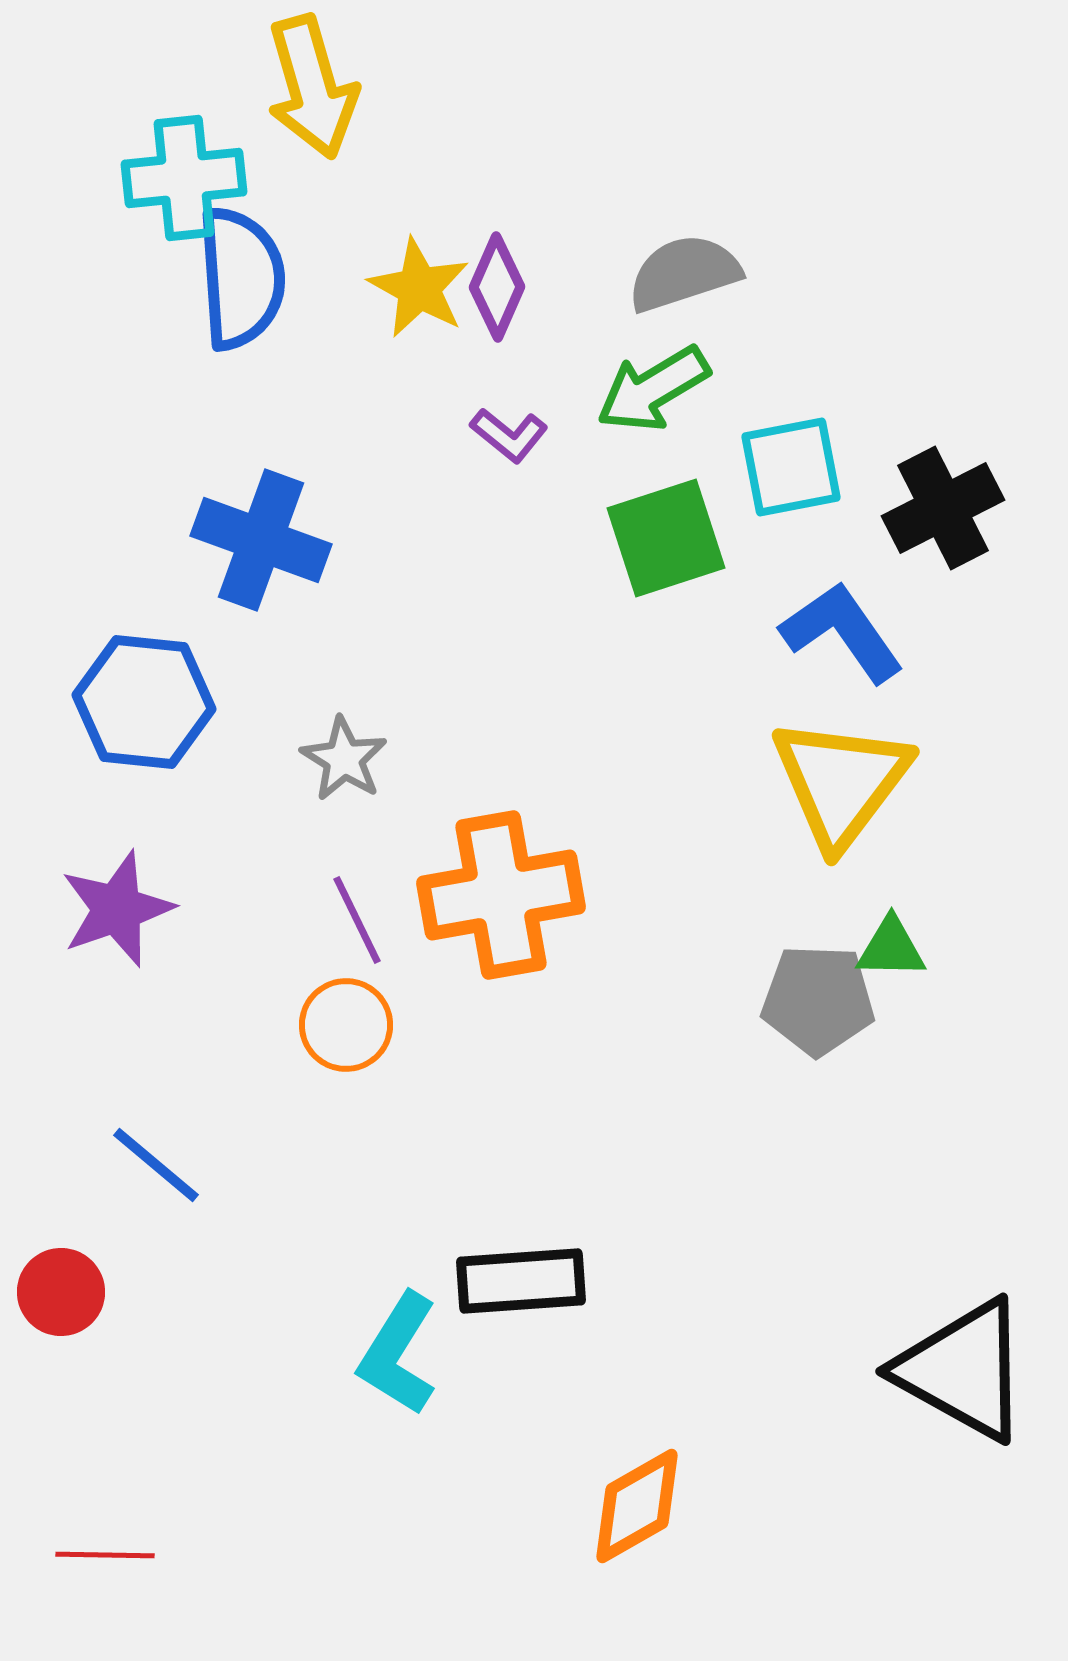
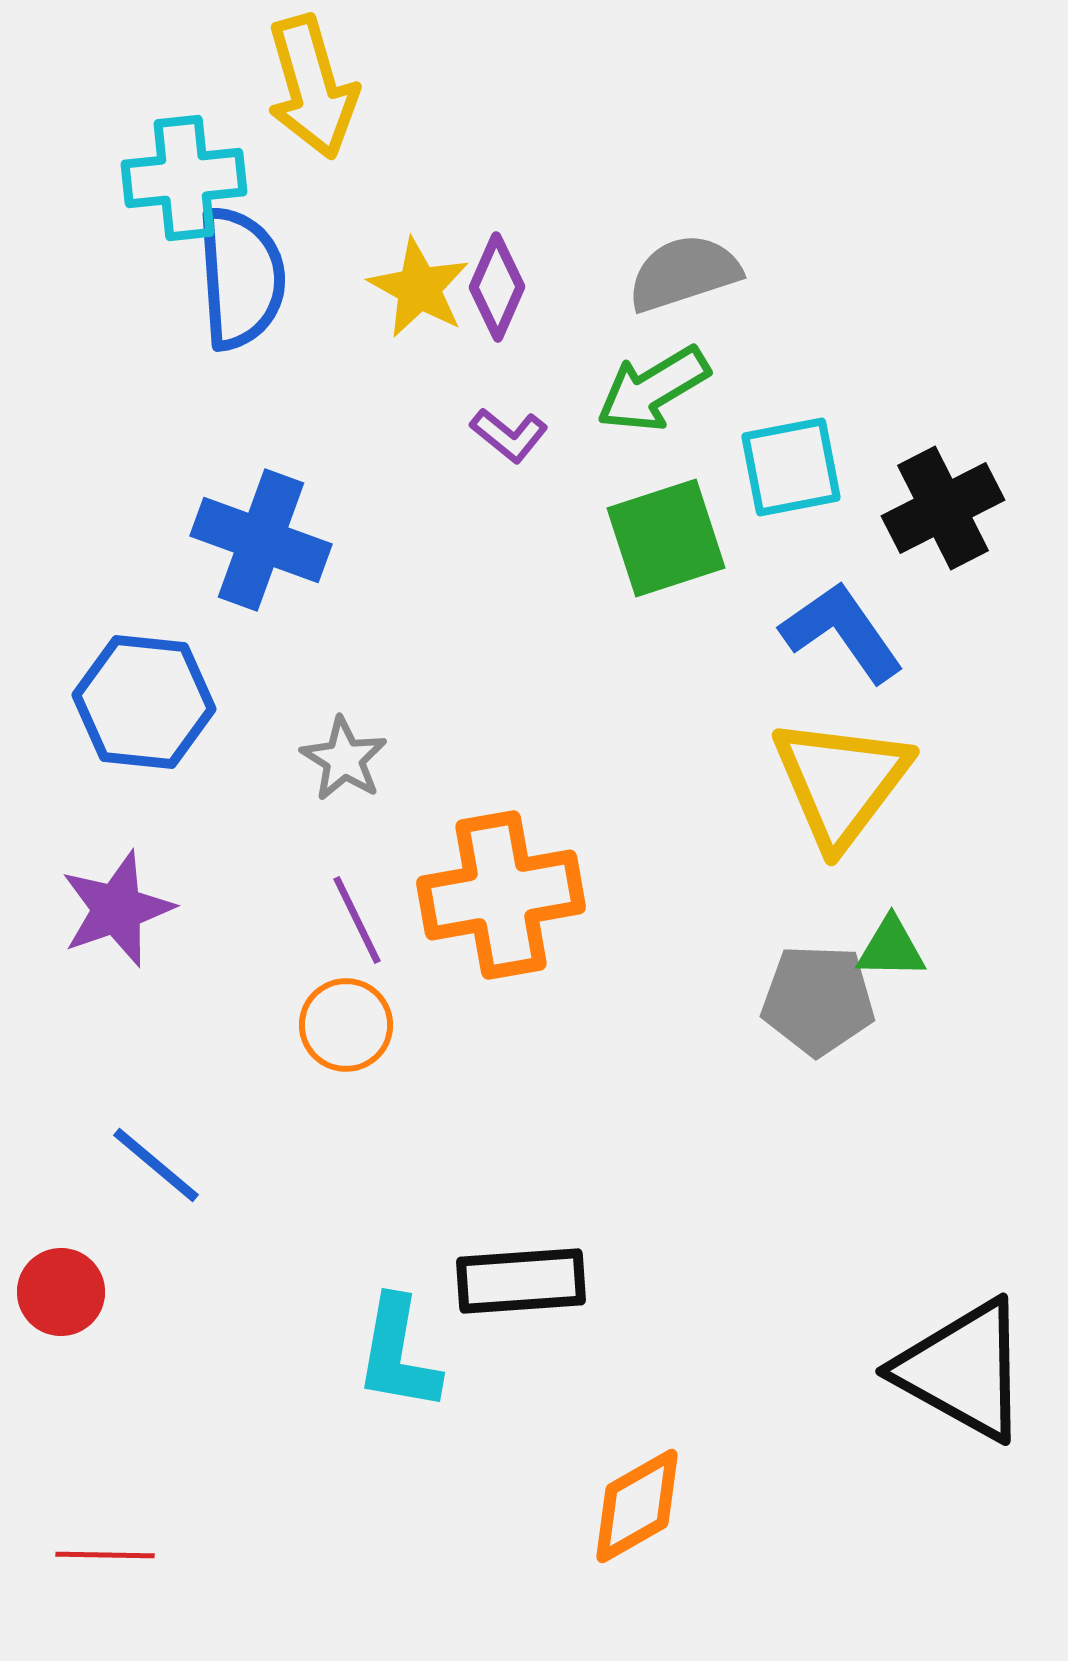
cyan L-shape: rotated 22 degrees counterclockwise
